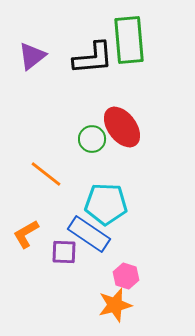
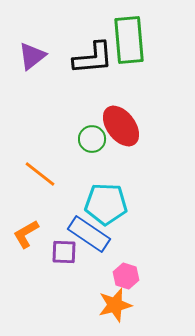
red ellipse: moved 1 px left, 1 px up
orange line: moved 6 px left
